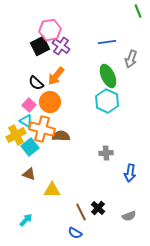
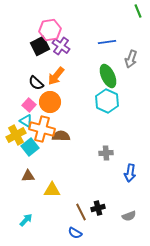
brown triangle: moved 1 px left, 2 px down; rotated 24 degrees counterclockwise
black cross: rotated 32 degrees clockwise
